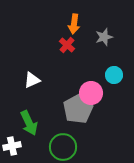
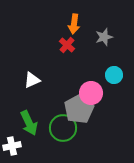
gray pentagon: moved 1 px right
green circle: moved 19 px up
